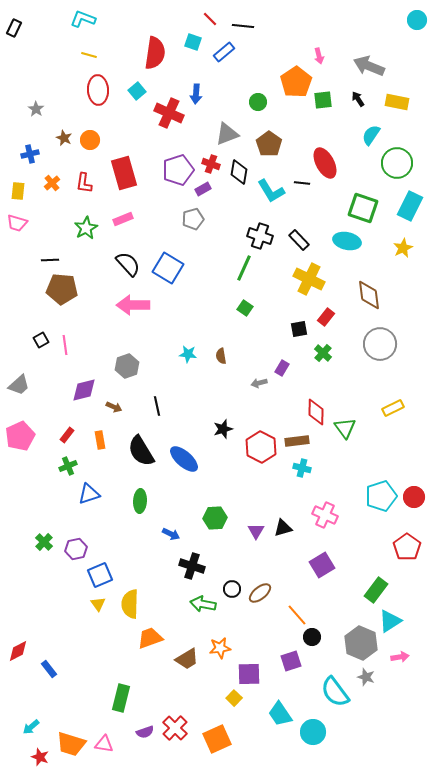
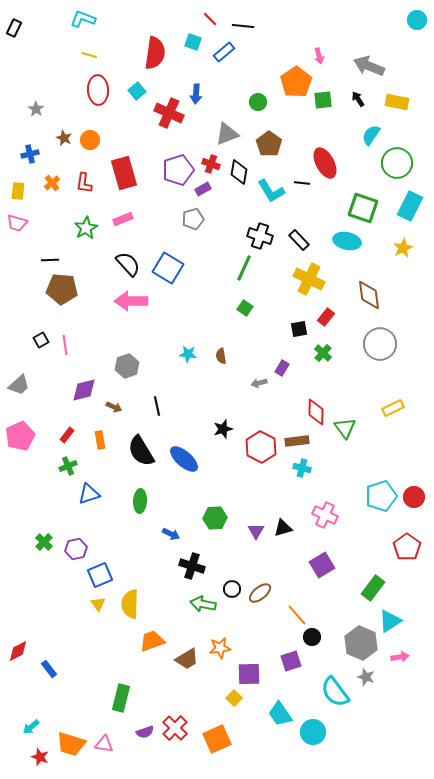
pink arrow at (133, 305): moved 2 px left, 4 px up
green rectangle at (376, 590): moved 3 px left, 2 px up
orange trapezoid at (150, 638): moved 2 px right, 3 px down
